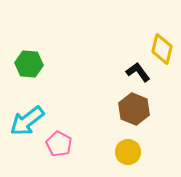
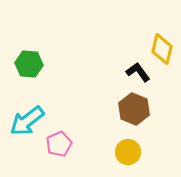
pink pentagon: rotated 20 degrees clockwise
